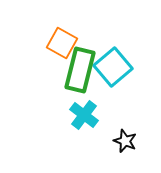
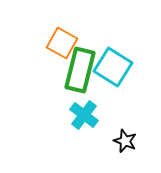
cyan square: rotated 18 degrees counterclockwise
